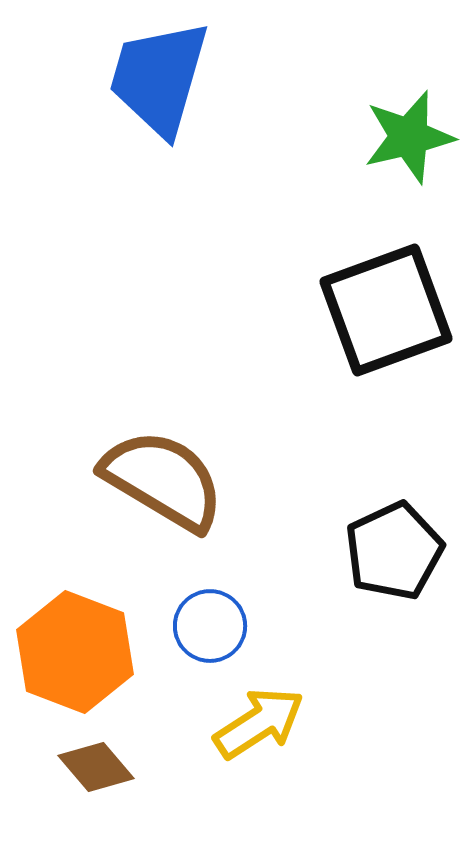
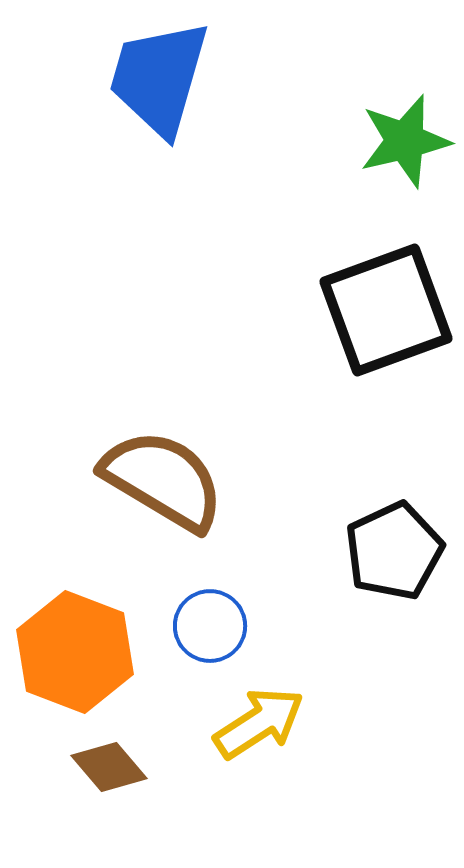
green star: moved 4 px left, 4 px down
brown diamond: moved 13 px right
